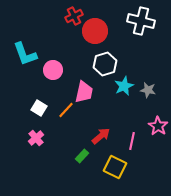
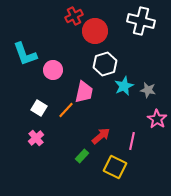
pink star: moved 1 px left, 7 px up
